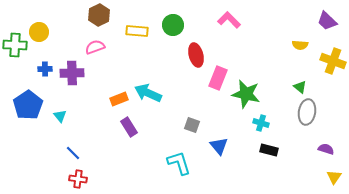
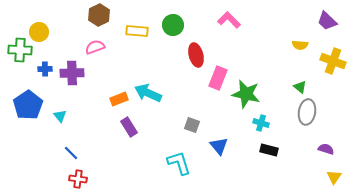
green cross: moved 5 px right, 5 px down
blue line: moved 2 px left
